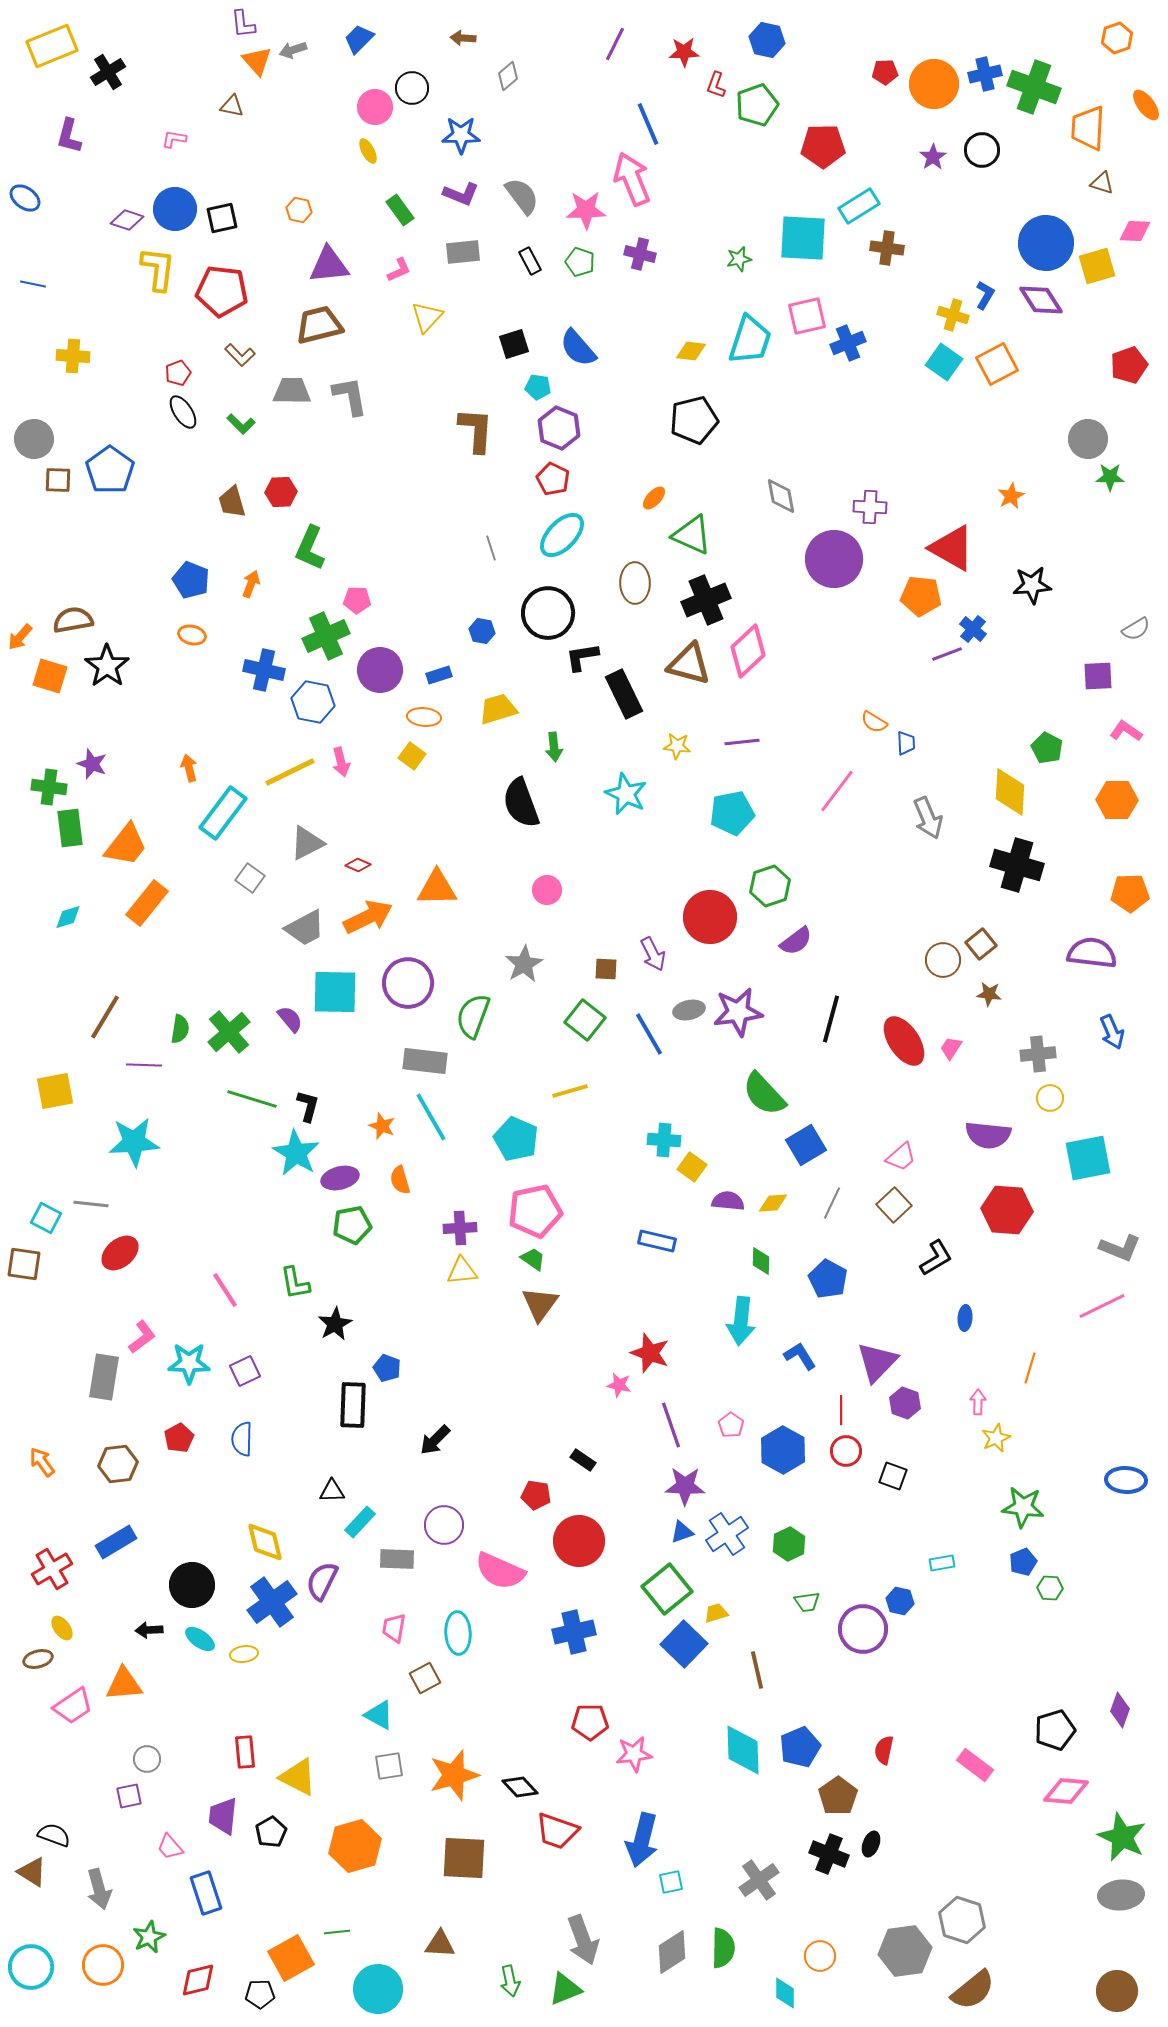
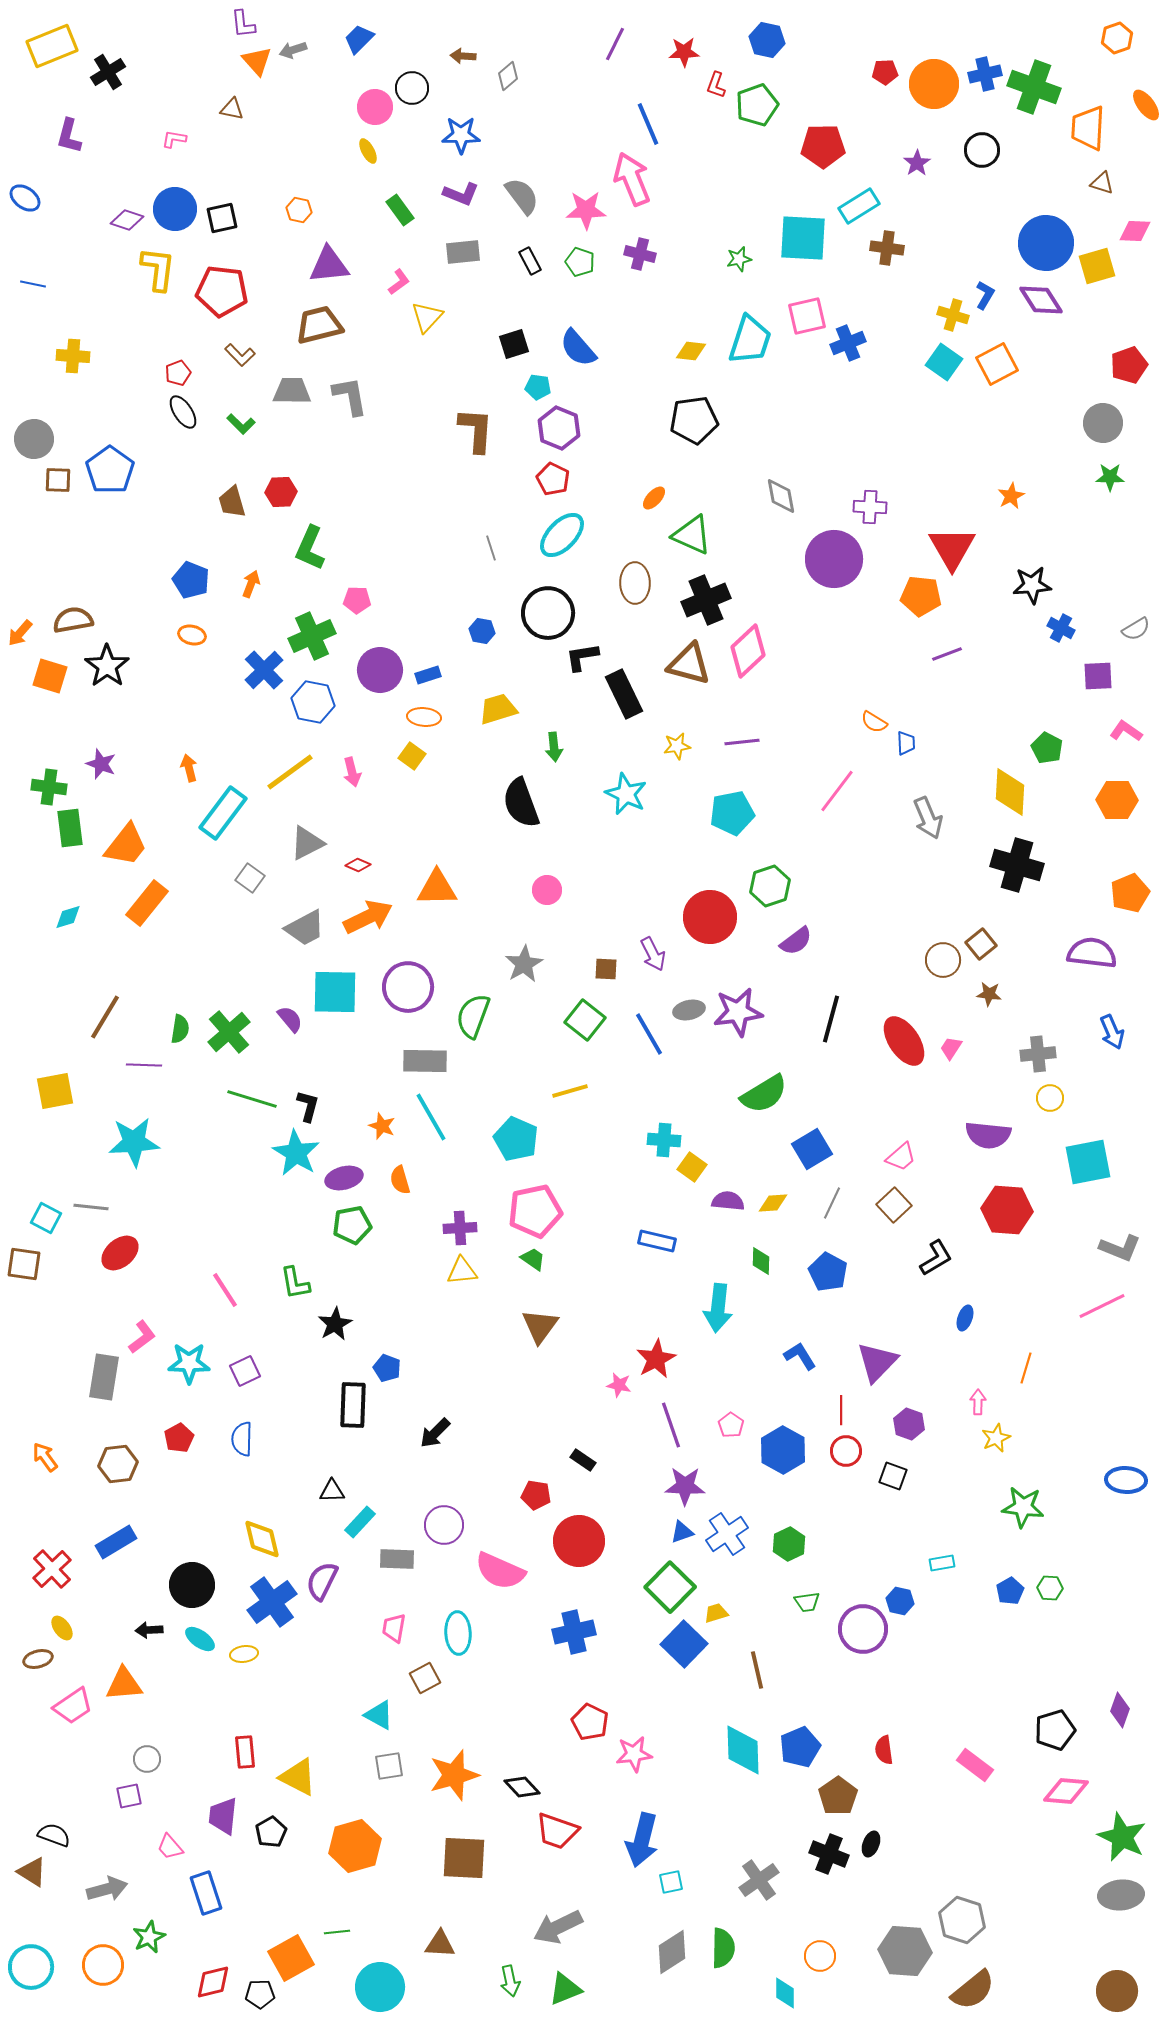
brown arrow at (463, 38): moved 18 px down
brown triangle at (232, 106): moved 3 px down
purple star at (933, 157): moved 16 px left, 6 px down
pink L-shape at (399, 270): moved 12 px down; rotated 12 degrees counterclockwise
black pentagon at (694, 420): rotated 6 degrees clockwise
gray circle at (1088, 439): moved 15 px right, 16 px up
red triangle at (952, 548): rotated 30 degrees clockwise
blue cross at (973, 629): moved 88 px right, 1 px up; rotated 12 degrees counterclockwise
green cross at (326, 636): moved 14 px left
orange arrow at (20, 637): moved 4 px up
blue cross at (264, 670): rotated 33 degrees clockwise
blue rectangle at (439, 675): moved 11 px left
yellow star at (677, 746): rotated 16 degrees counterclockwise
pink arrow at (341, 762): moved 11 px right, 10 px down
purple star at (92, 764): moved 9 px right
yellow line at (290, 772): rotated 10 degrees counterclockwise
orange pentagon at (1130, 893): rotated 21 degrees counterclockwise
purple circle at (408, 983): moved 4 px down
gray rectangle at (425, 1061): rotated 6 degrees counterclockwise
green semicircle at (764, 1094): rotated 78 degrees counterclockwise
blue square at (806, 1145): moved 6 px right, 4 px down
cyan square at (1088, 1158): moved 4 px down
purple ellipse at (340, 1178): moved 4 px right
gray line at (91, 1204): moved 3 px down
blue pentagon at (828, 1279): moved 7 px up
brown triangle at (540, 1304): moved 22 px down
blue ellipse at (965, 1318): rotated 15 degrees clockwise
cyan arrow at (741, 1321): moved 23 px left, 13 px up
red star at (650, 1353): moved 6 px right, 6 px down; rotated 24 degrees clockwise
orange line at (1030, 1368): moved 4 px left
purple hexagon at (905, 1403): moved 4 px right, 21 px down
black arrow at (435, 1440): moved 7 px up
orange arrow at (42, 1462): moved 3 px right, 5 px up
yellow diamond at (265, 1542): moved 3 px left, 3 px up
blue pentagon at (1023, 1562): moved 13 px left, 29 px down; rotated 8 degrees counterclockwise
red cross at (52, 1569): rotated 12 degrees counterclockwise
green square at (667, 1589): moved 3 px right, 2 px up; rotated 6 degrees counterclockwise
red pentagon at (590, 1722): rotated 27 degrees clockwise
red semicircle at (884, 1750): rotated 20 degrees counterclockwise
black diamond at (520, 1787): moved 2 px right
gray arrow at (99, 1889): moved 8 px right; rotated 90 degrees counterclockwise
gray arrow at (583, 1940): moved 25 px left, 13 px up; rotated 84 degrees clockwise
gray hexagon at (905, 1951): rotated 12 degrees clockwise
red diamond at (198, 1980): moved 15 px right, 2 px down
cyan circle at (378, 1989): moved 2 px right, 2 px up
